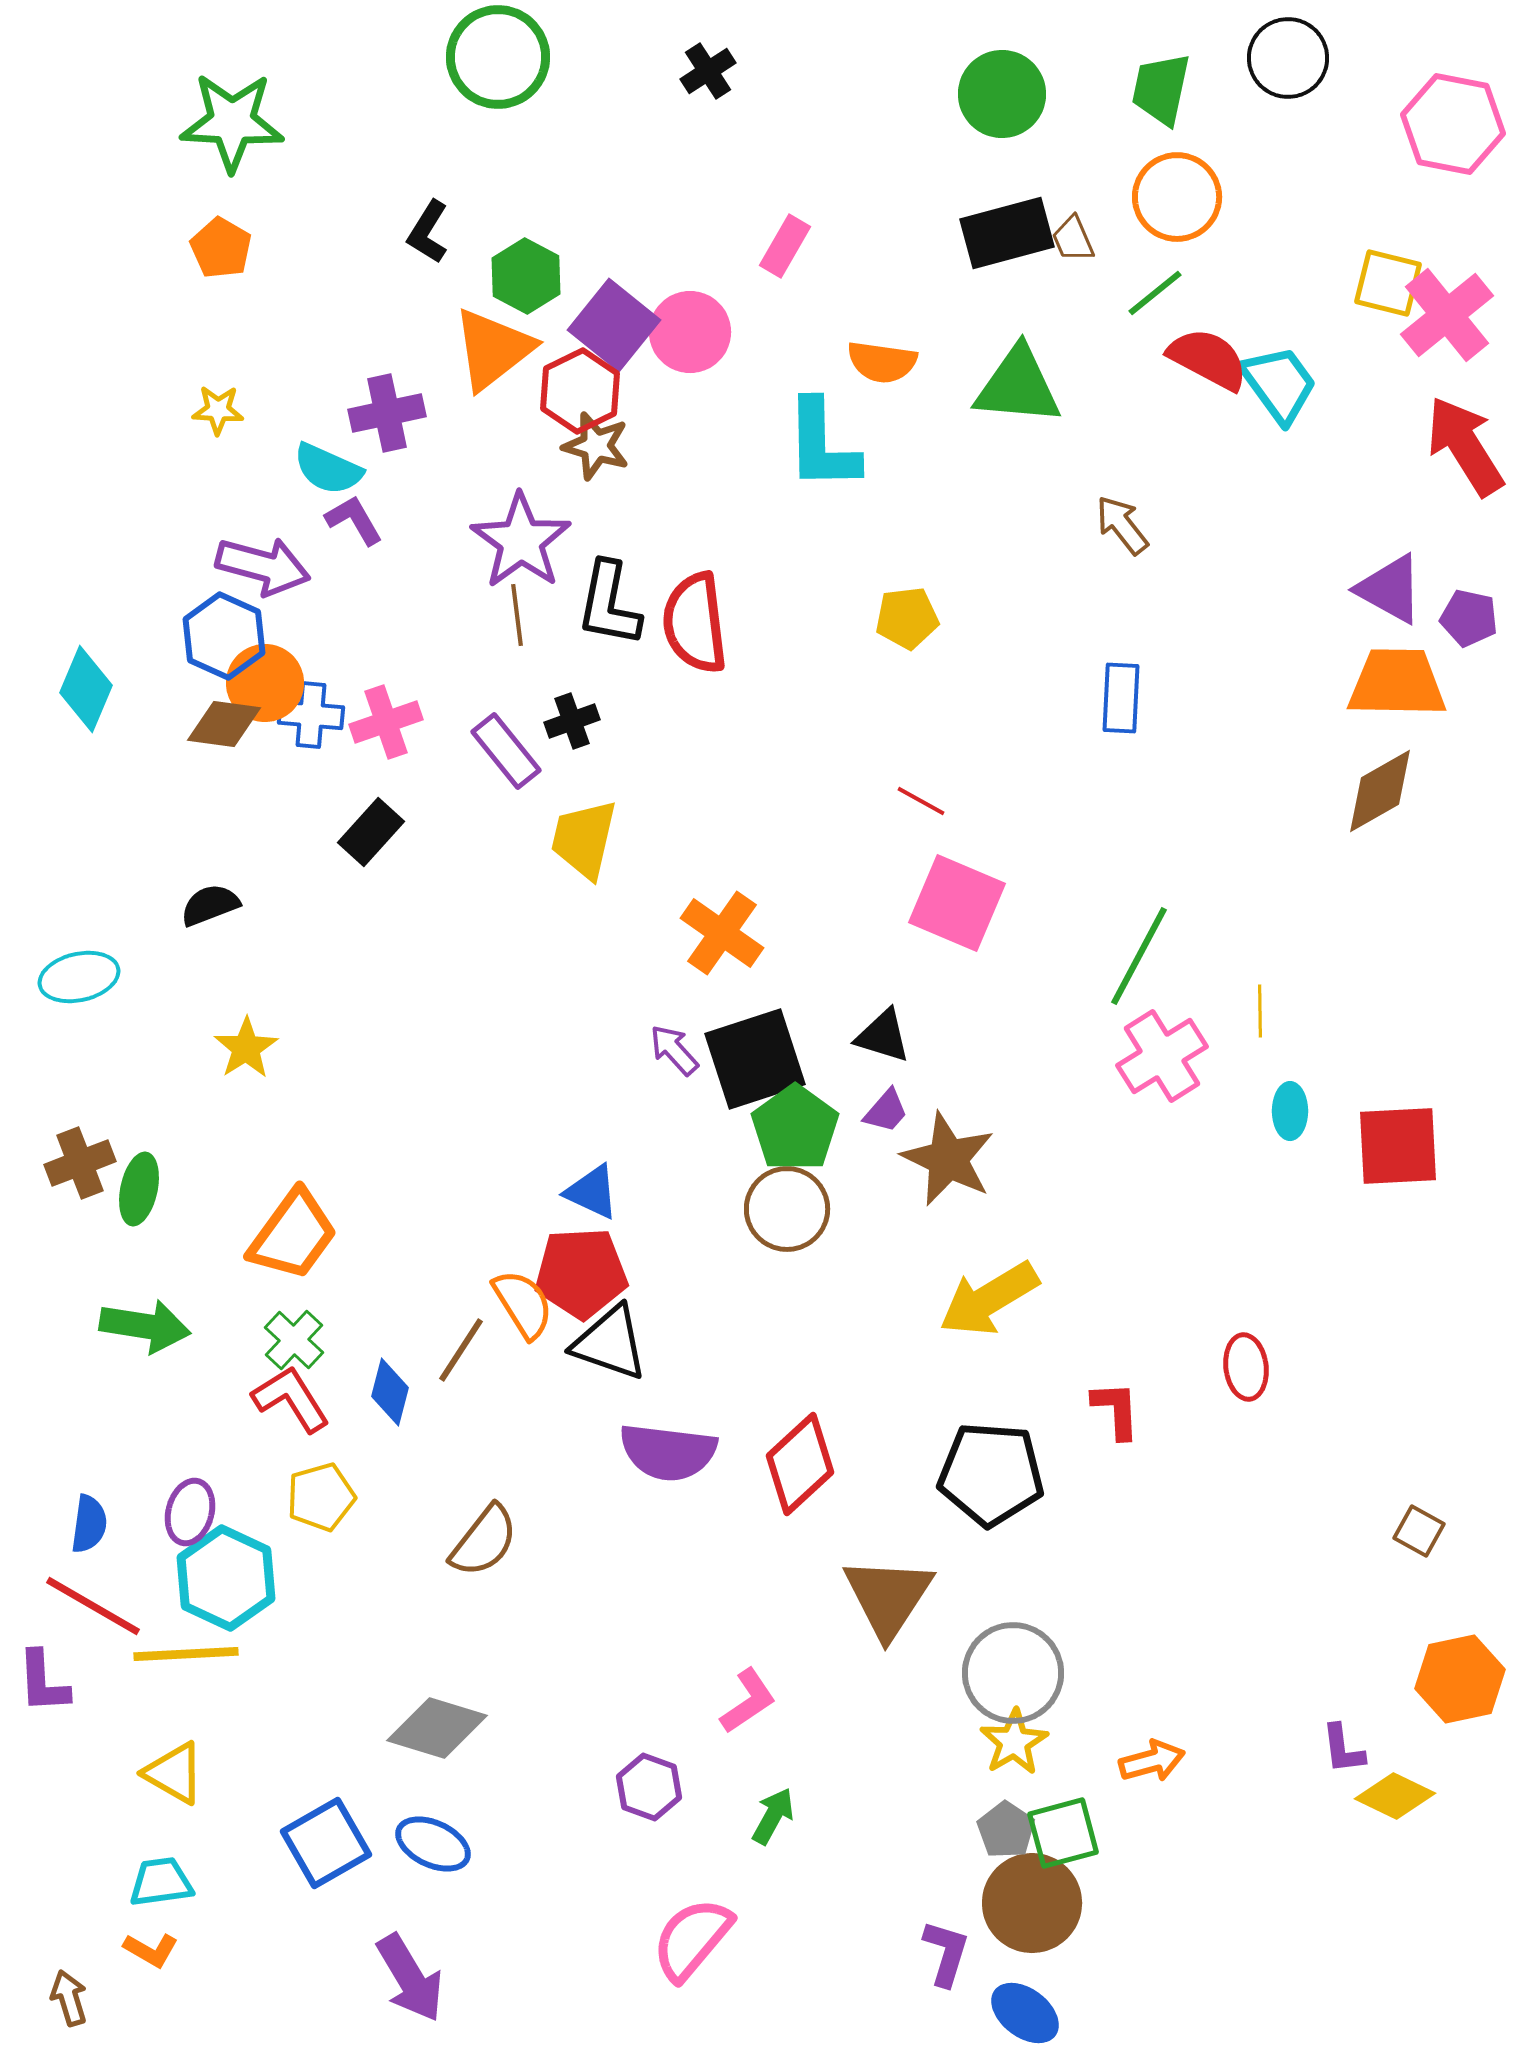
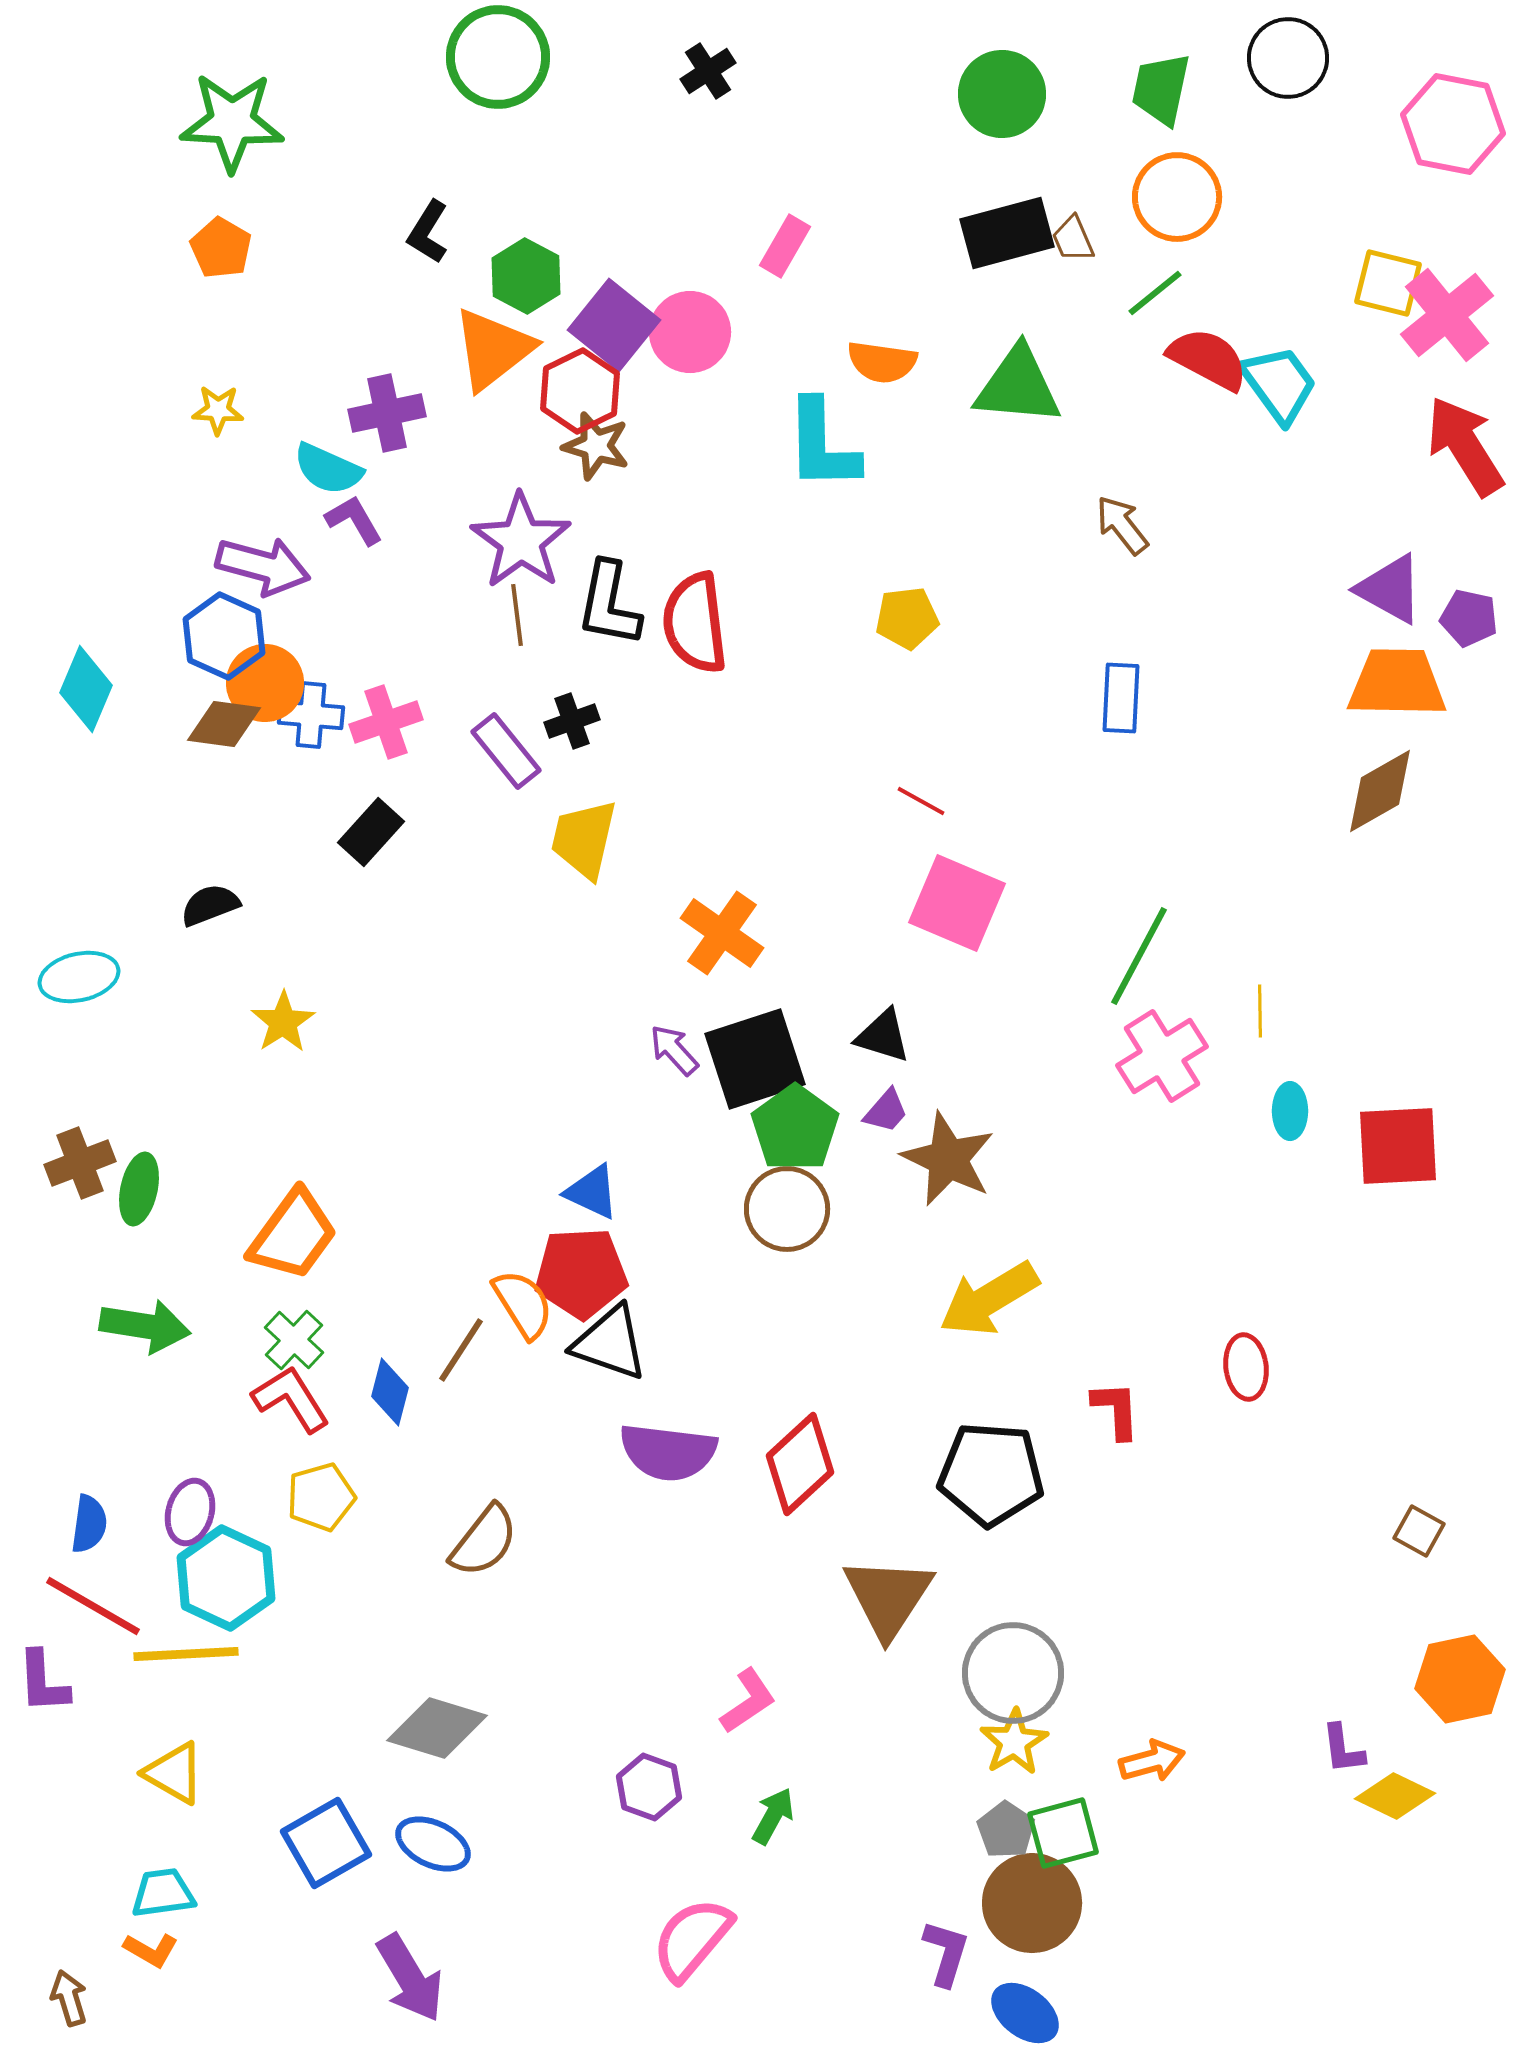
yellow star at (246, 1048): moved 37 px right, 26 px up
cyan trapezoid at (161, 1882): moved 2 px right, 11 px down
